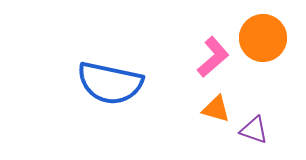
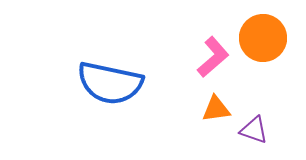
orange triangle: rotated 24 degrees counterclockwise
